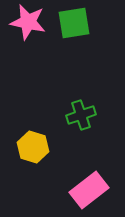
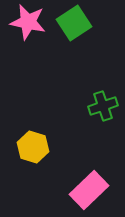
green square: rotated 24 degrees counterclockwise
green cross: moved 22 px right, 9 px up
pink rectangle: rotated 6 degrees counterclockwise
